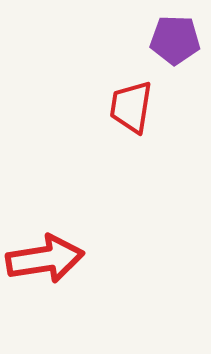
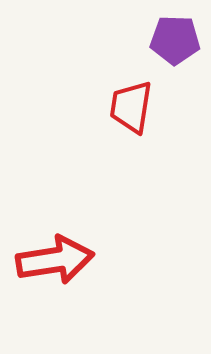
red arrow: moved 10 px right, 1 px down
